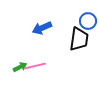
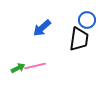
blue circle: moved 1 px left, 1 px up
blue arrow: rotated 18 degrees counterclockwise
green arrow: moved 2 px left, 1 px down
